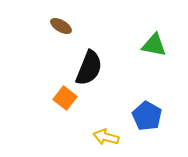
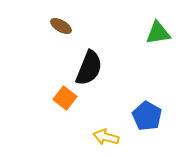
green triangle: moved 4 px right, 12 px up; rotated 20 degrees counterclockwise
